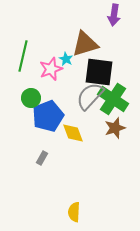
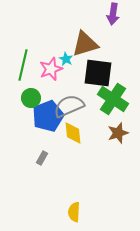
purple arrow: moved 1 px left, 1 px up
green line: moved 9 px down
black square: moved 1 px left, 1 px down
gray semicircle: moved 21 px left, 10 px down; rotated 24 degrees clockwise
brown star: moved 3 px right, 5 px down
yellow diamond: rotated 15 degrees clockwise
